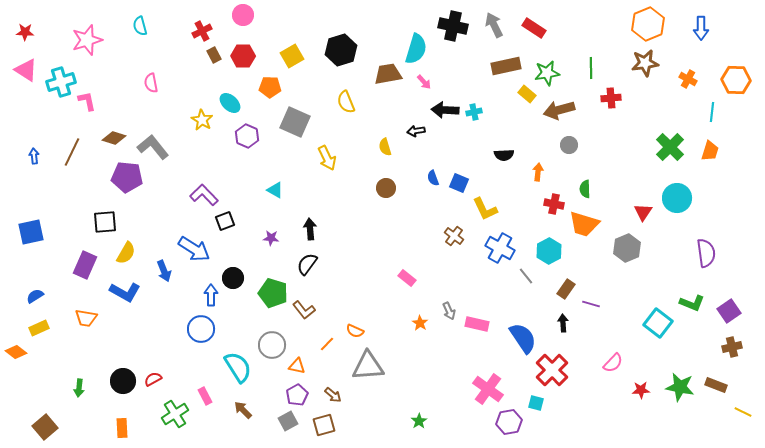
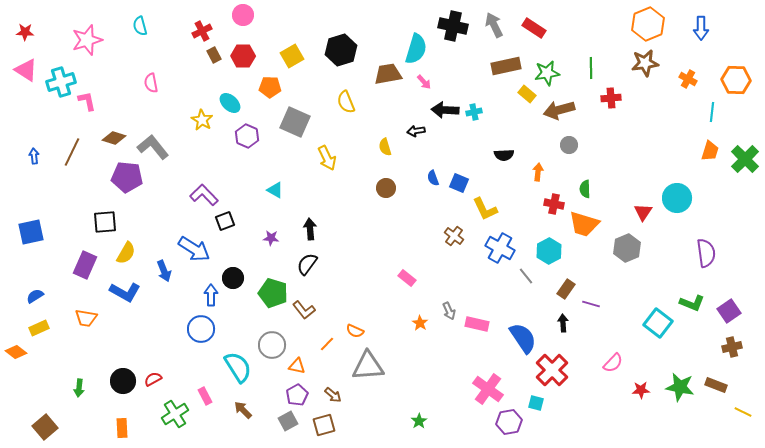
green cross at (670, 147): moved 75 px right, 12 px down
